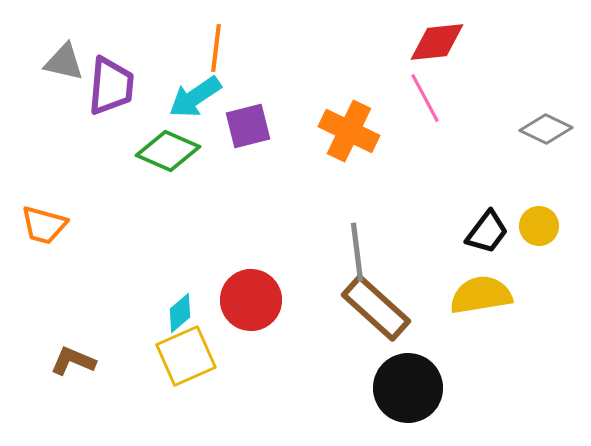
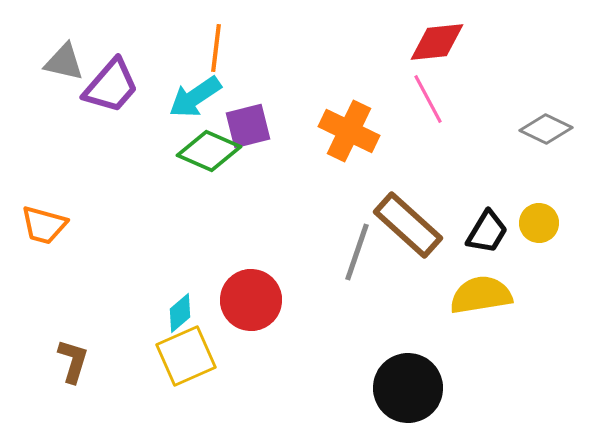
purple trapezoid: rotated 36 degrees clockwise
pink line: moved 3 px right, 1 px down
green diamond: moved 41 px right
yellow circle: moved 3 px up
black trapezoid: rotated 6 degrees counterclockwise
gray line: rotated 26 degrees clockwise
brown rectangle: moved 32 px right, 83 px up
brown L-shape: rotated 84 degrees clockwise
